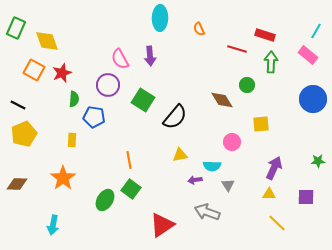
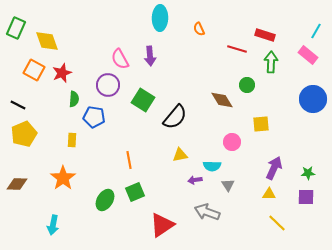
green star at (318, 161): moved 10 px left, 12 px down
green square at (131, 189): moved 4 px right, 3 px down; rotated 30 degrees clockwise
